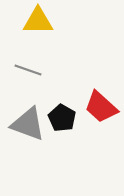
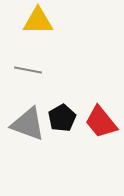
gray line: rotated 8 degrees counterclockwise
red trapezoid: moved 15 px down; rotated 9 degrees clockwise
black pentagon: rotated 12 degrees clockwise
